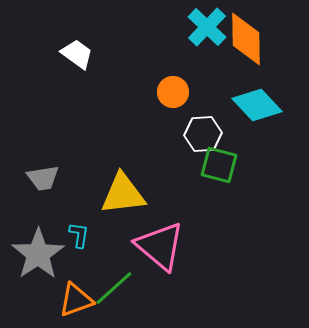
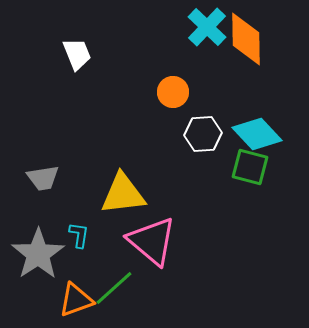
white trapezoid: rotated 32 degrees clockwise
cyan diamond: moved 29 px down
green square: moved 31 px right, 2 px down
pink triangle: moved 8 px left, 5 px up
